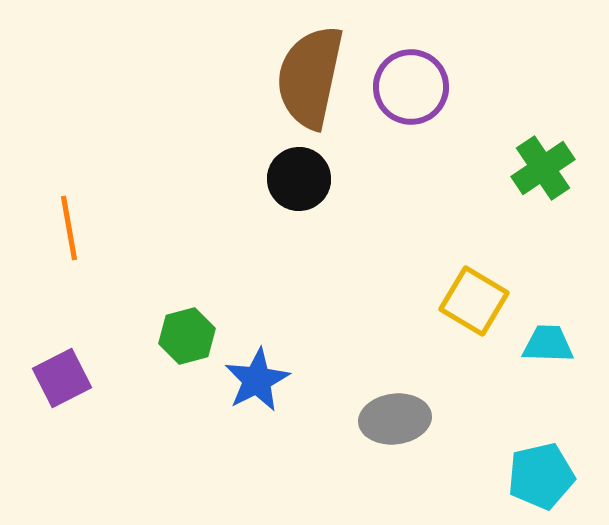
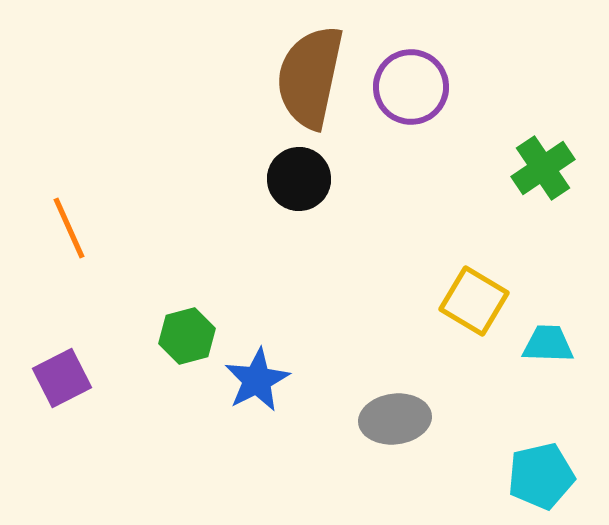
orange line: rotated 14 degrees counterclockwise
